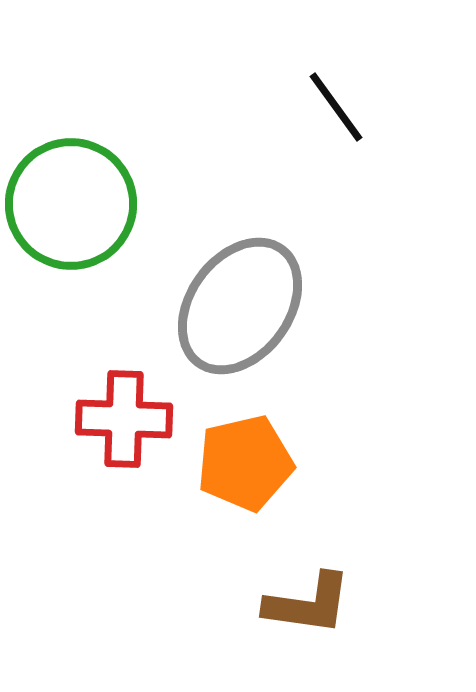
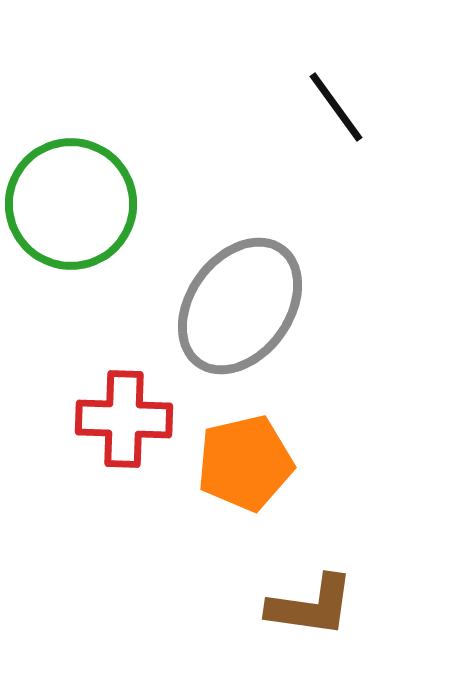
brown L-shape: moved 3 px right, 2 px down
